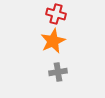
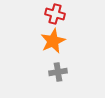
red cross: moved 1 px left
